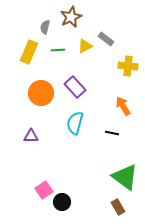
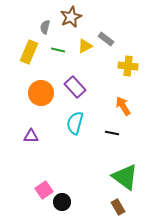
green line: rotated 16 degrees clockwise
